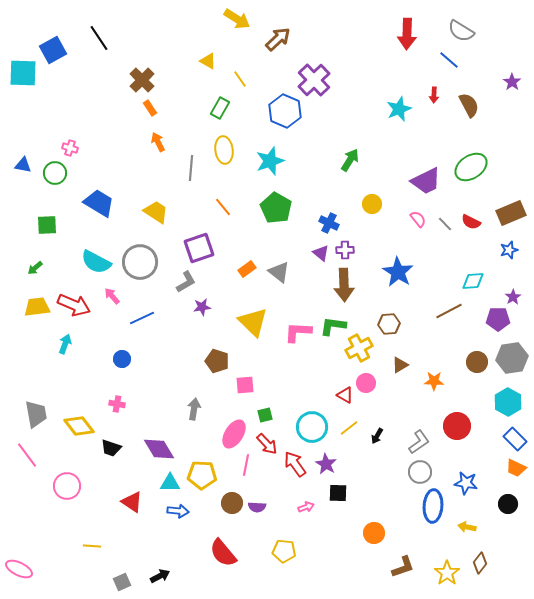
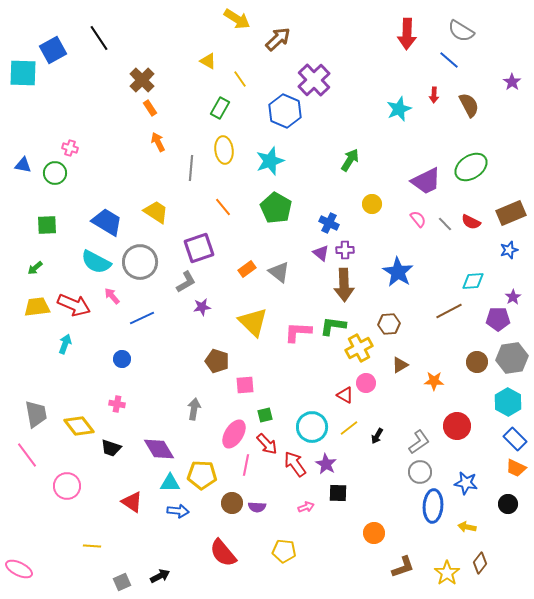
blue trapezoid at (99, 203): moved 8 px right, 19 px down
